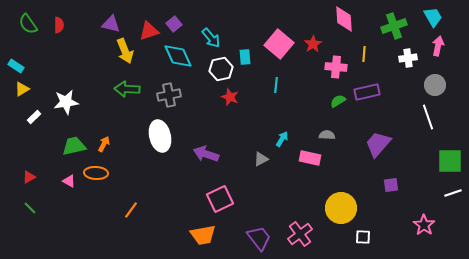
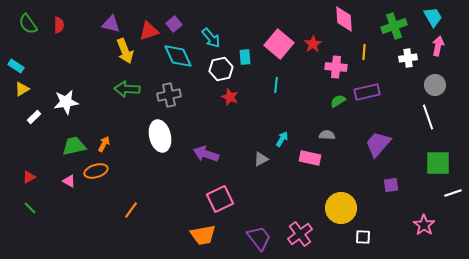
yellow line at (364, 54): moved 2 px up
green square at (450, 161): moved 12 px left, 2 px down
orange ellipse at (96, 173): moved 2 px up; rotated 20 degrees counterclockwise
